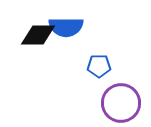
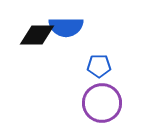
black diamond: moved 1 px left
purple circle: moved 19 px left
